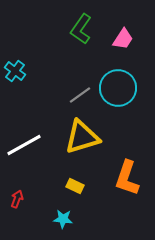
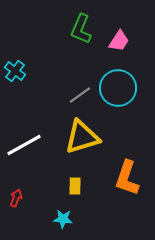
green L-shape: rotated 12 degrees counterclockwise
pink trapezoid: moved 4 px left, 2 px down
yellow rectangle: rotated 66 degrees clockwise
red arrow: moved 1 px left, 1 px up
